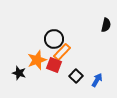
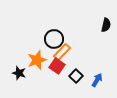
red square: moved 3 px right, 1 px down; rotated 14 degrees clockwise
